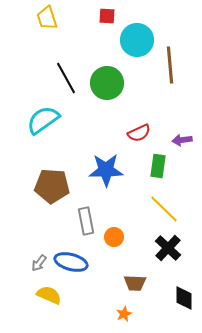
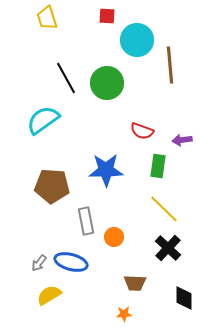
red semicircle: moved 3 px right, 2 px up; rotated 45 degrees clockwise
yellow semicircle: rotated 55 degrees counterclockwise
orange star: rotated 21 degrees clockwise
